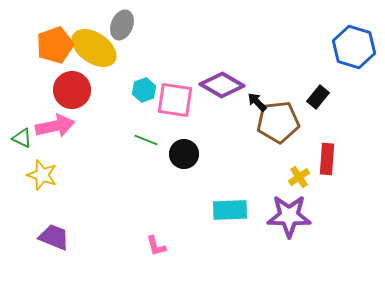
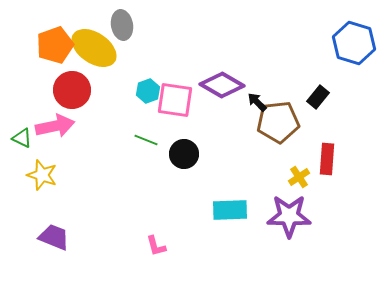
gray ellipse: rotated 32 degrees counterclockwise
blue hexagon: moved 4 px up
cyan hexagon: moved 4 px right, 1 px down
